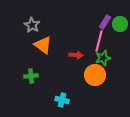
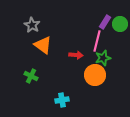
pink line: moved 2 px left
green cross: rotated 32 degrees clockwise
cyan cross: rotated 24 degrees counterclockwise
